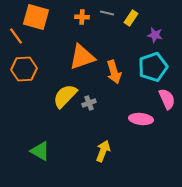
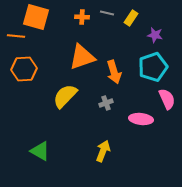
orange line: rotated 48 degrees counterclockwise
gray cross: moved 17 px right
